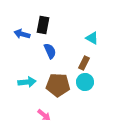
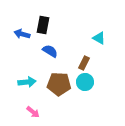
cyan triangle: moved 7 px right
blue semicircle: rotated 35 degrees counterclockwise
brown pentagon: moved 1 px right, 1 px up
pink arrow: moved 11 px left, 3 px up
